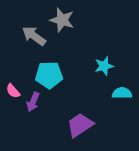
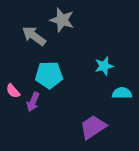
purple trapezoid: moved 13 px right, 2 px down
